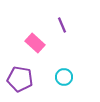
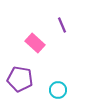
cyan circle: moved 6 px left, 13 px down
